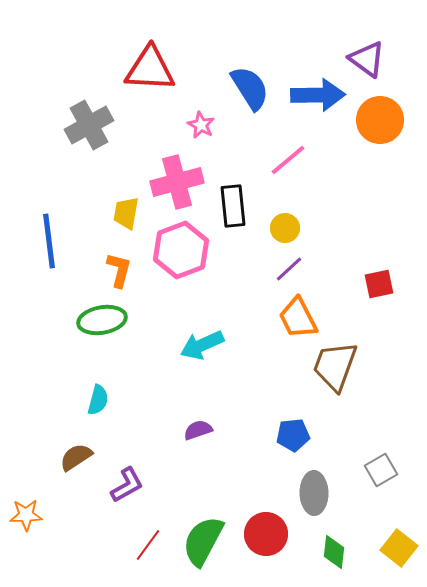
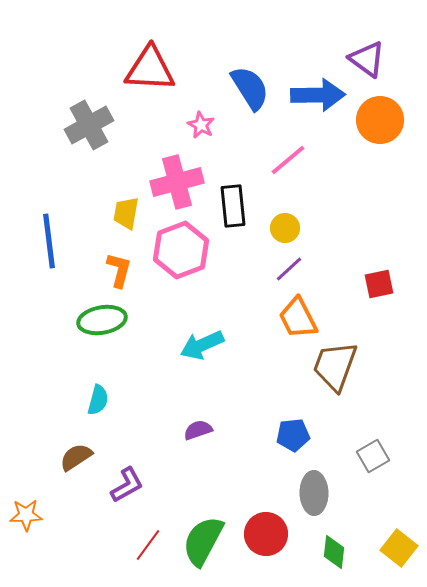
gray square: moved 8 px left, 14 px up
